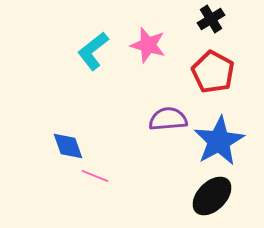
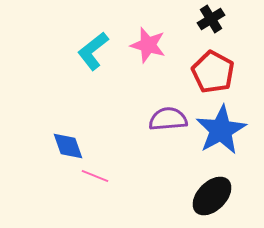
blue star: moved 2 px right, 11 px up
